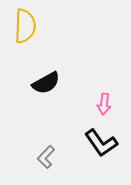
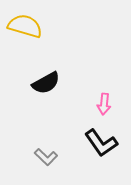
yellow semicircle: rotated 76 degrees counterclockwise
gray L-shape: rotated 90 degrees counterclockwise
